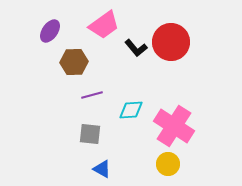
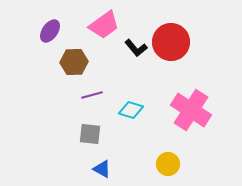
cyan diamond: rotated 20 degrees clockwise
pink cross: moved 17 px right, 16 px up
